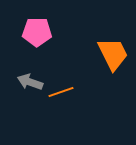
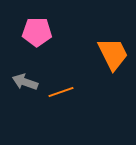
gray arrow: moved 5 px left
